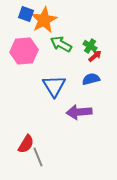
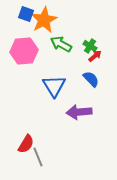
blue semicircle: rotated 60 degrees clockwise
